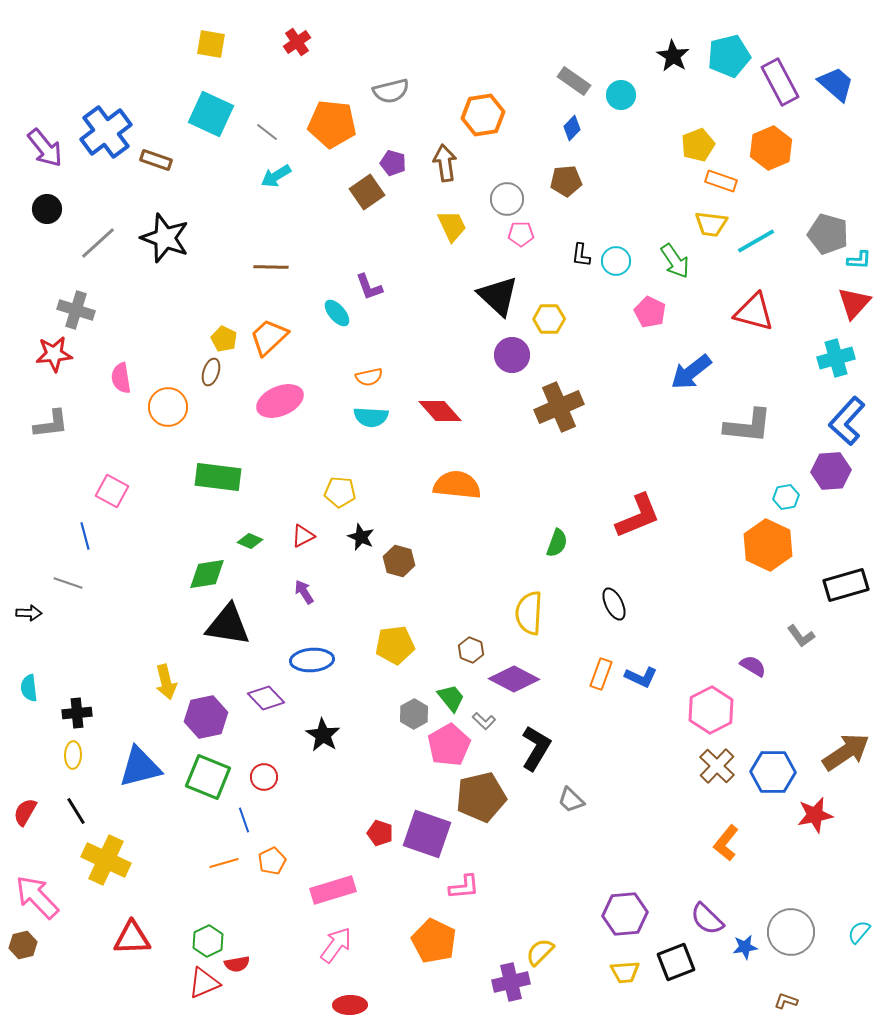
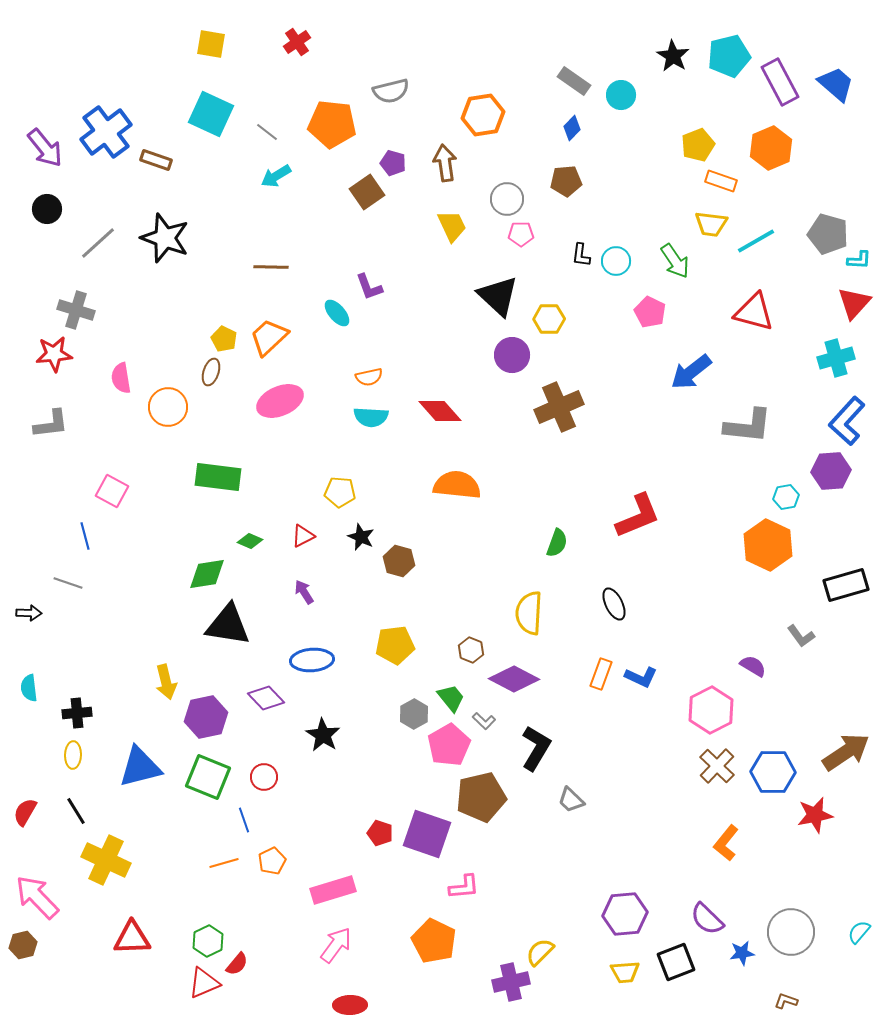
blue star at (745, 947): moved 3 px left, 6 px down
red semicircle at (237, 964): rotated 40 degrees counterclockwise
